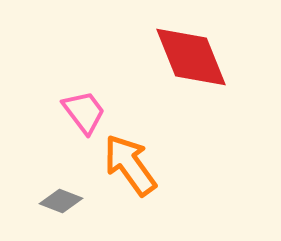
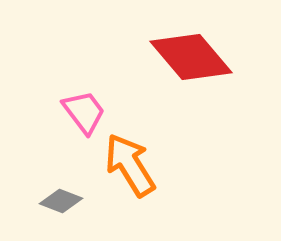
red diamond: rotated 18 degrees counterclockwise
orange arrow: rotated 4 degrees clockwise
